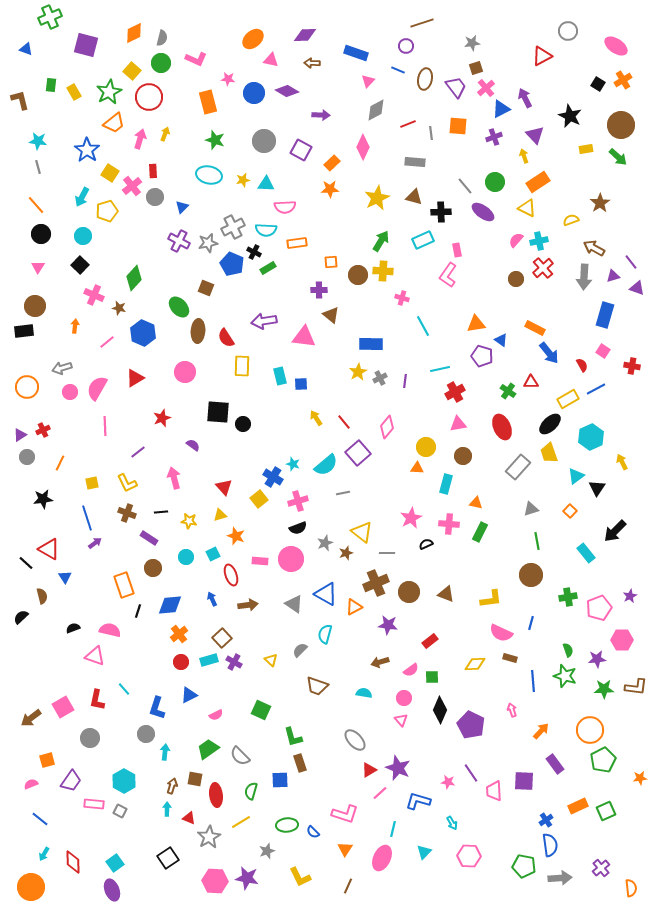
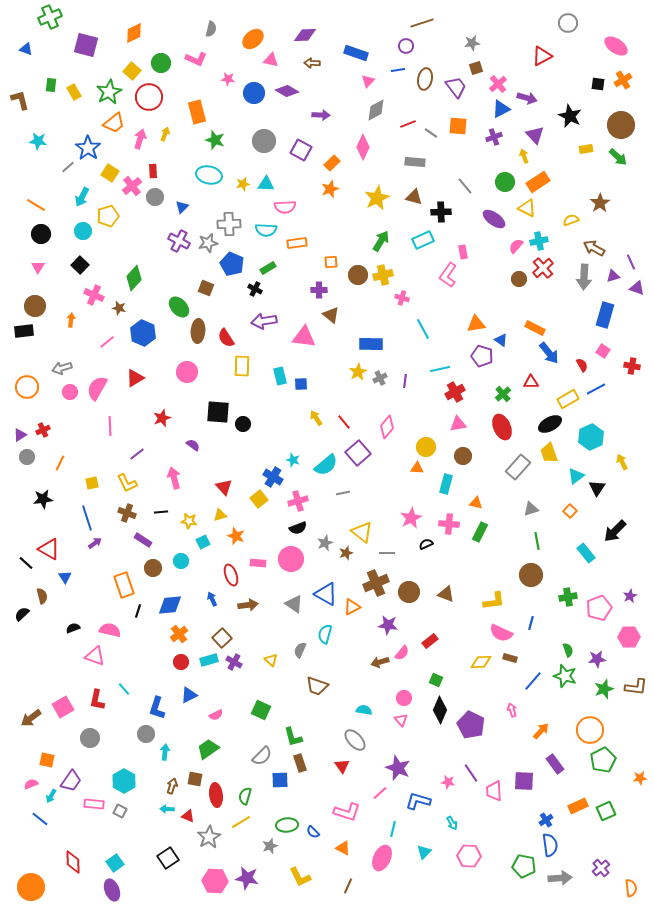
gray circle at (568, 31): moved 8 px up
gray semicircle at (162, 38): moved 49 px right, 9 px up
blue line at (398, 70): rotated 32 degrees counterclockwise
black square at (598, 84): rotated 24 degrees counterclockwise
pink cross at (486, 88): moved 12 px right, 4 px up
purple arrow at (525, 98): moved 2 px right; rotated 132 degrees clockwise
orange rectangle at (208, 102): moved 11 px left, 10 px down
gray line at (431, 133): rotated 48 degrees counterclockwise
blue star at (87, 150): moved 1 px right, 2 px up
gray line at (38, 167): moved 30 px right; rotated 64 degrees clockwise
yellow star at (243, 180): moved 4 px down
green circle at (495, 182): moved 10 px right
orange star at (330, 189): rotated 18 degrees counterclockwise
orange line at (36, 205): rotated 18 degrees counterclockwise
yellow pentagon at (107, 211): moved 1 px right, 5 px down
purple ellipse at (483, 212): moved 11 px right, 7 px down
gray cross at (233, 227): moved 4 px left, 3 px up; rotated 25 degrees clockwise
cyan circle at (83, 236): moved 5 px up
pink semicircle at (516, 240): moved 6 px down
pink rectangle at (457, 250): moved 6 px right, 2 px down
black cross at (254, 252): moved 1 px right, 37 px down
purple line at (631, 262): rotated 14 degrees clockwise
yellow cross at (383, 271): moved 4 px down; rotated 18 degrees counterclockwise
brown circle at (516, 279): moved 3 px right
orange arrow at (75, 326): moved 4 px left, 6 px up
cyan line at (423, 326): moved 3 px down
pink circle at (185, 372): moved 2 px right
green cross at (508, 391): moved 5 px left, 3 px down; rotated 14 degrees clockwise
black ellipse at (550, 424): rotated 15 degrees clockwise
pink line at (105, 426): moved 5 px right
purple line at (138, 452): moved 1 px left, 2 px down
cyan star at (293, 464): moved 4 px up
purple rectangle at (149, 538): moved 6 px left, 2 px down
cyan square at (213, 554): moved 10 px left, 12 px up
cyan circle at (186, 557): moved 5 px left, 4 px down
pink rectangle at (260, 561): moved 2 px left, 2 px down
yellow L-shape at (491, 599): moved 3 px right, 2 px down
orange triangle at (354, 607): moved 2 px left
black semicircle at (21, 617): moved 1 px right, 3 px up
pink hexagon at (622, 640): moved 7 px right, 3 px up
gray semicircle at (300, 650): rotated 21 degrees counterclockwise
yellow diamond at (475, 664): moved 6 px right, 2 px up
pink semicircle at (411, 670): moved 9 px left, 17 px up; rotated 14 degrees counterclockwise
green square at (432, 677): moved 4 px right, 3 px down; rotated 24 degrees clockwise
blue line at (533, 681): rotated 45 degrees clockwise
green star at (604, 689): rotated 18 degrees counterclockwise
cyan semicircle at (364, 693): moved 17 px down
gray semicircle at (240, 756): moved 22 px right; rotated 90 degrees counterclockwise
orange square at (47, 760): rotated 28 degrees clockwise
red triangle at (369, 770): moved 27 px left, 4 px up; rotated 35 degrees counterclockwise
green semicircle at (251, 791): moved 6 px left, 5 px down
cyan arrow at (167, 809): rotated 88 degrees counterclockwise
pink L-shape at (345, 814): moved 2 px right, 2 px up
red triangle at (189, 818): moved 1 px left, 2 px up
orange triangle at (345, 849): moved 2 px left, 1 px up; rotated 35 degrees counterclockwise
gray star at (267, 851): moved 3 px right, 5 px up
cyan arrow at (44, 854): moved 7 px right, 58 px up
